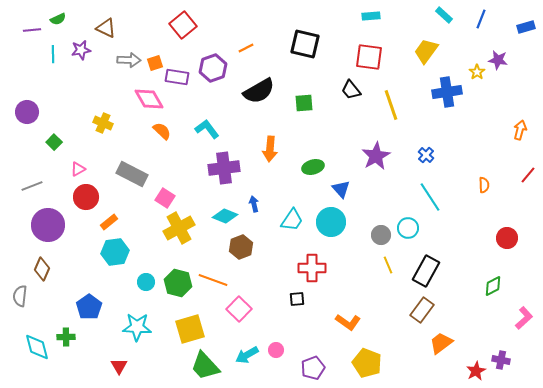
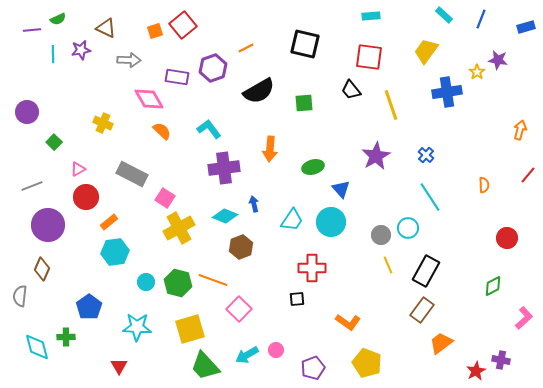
orange square at (155, 63): moved 32 px up
cyan L-shape at (207, 129): moved 2 px right
